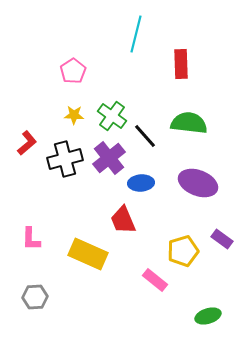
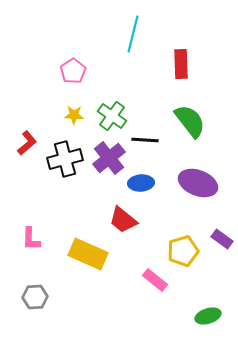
cyan line: moved 3 px left
green semicircle: moved 1 px right, 2 px up; rotated 45 degrees clockwise
black line: moved 4 px down; rotated 44 degrees counterclockwise
red trapezoid: rotated 28 degrees counterclockwise
